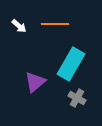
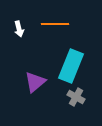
white arrow: moved 3 px down; rotated 35 degrees clockwise
cyan rectangle: moved 2 px down; rotated 8 degrees counterclockwise
gray cross: moved 1 px left, 1 px up
